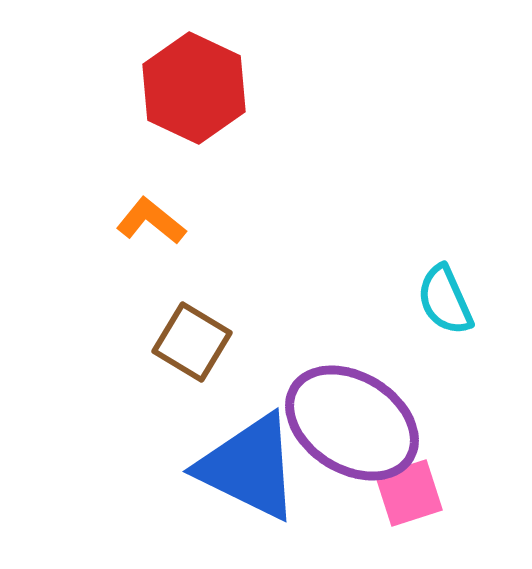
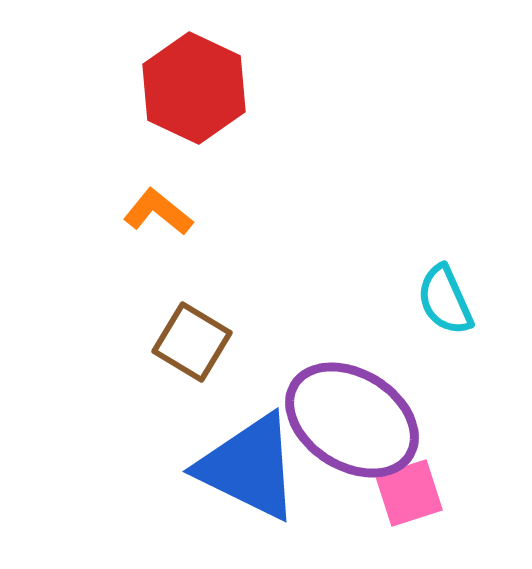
orange L-shape: moved 7 px right, 9 px up
purple ellipse: moved 3 px up
